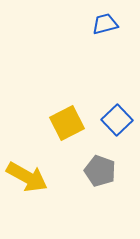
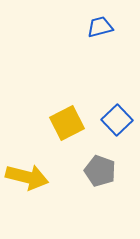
blue trapezoid: moved 5 px left, 3 px down
yellow arrow: rotated 15 degrees counterclockwise
